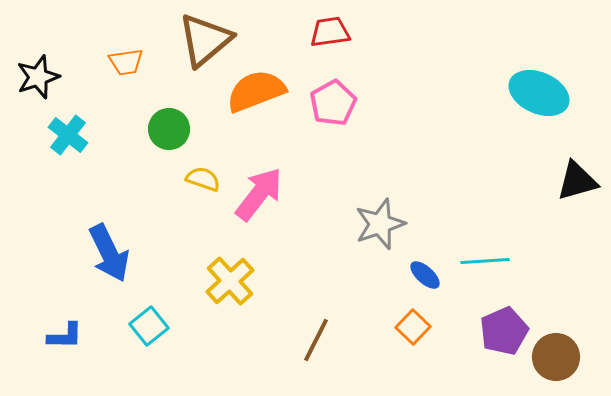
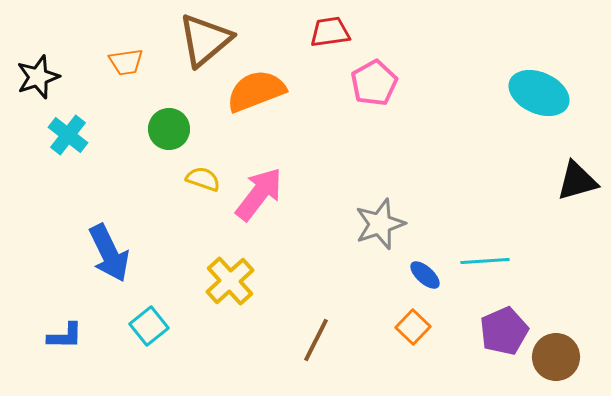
pink pentagon: moved 41 px right, 20 px up
